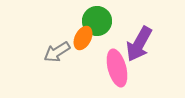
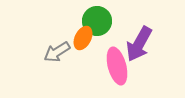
pink ellipse: moved 2 px up
